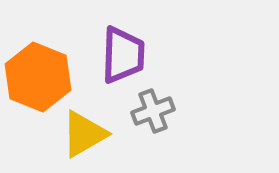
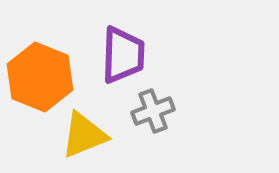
orange hexagon: moved 2 px right
yellow triangle: moved 1 px down; rotated 8 degrees clockwise
